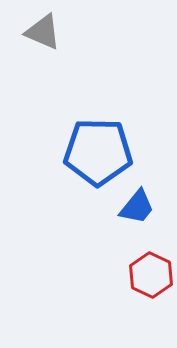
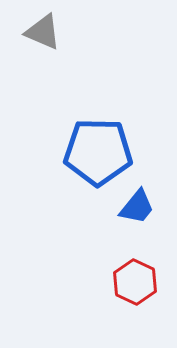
red hexagon: moved 16 px left, 7 px down
